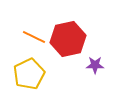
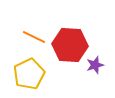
red hexagon: moved 2 px right, 6 px down; rotated 16 degrees clockwise
purple star: rotated 18 degrees counterclockwise
